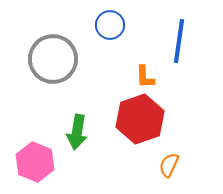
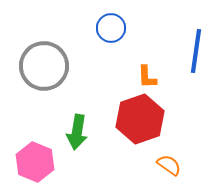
blue circle: moved 1 px right, 3 px down
blue line: moved 17 px right, 10 px down
gray circle: moved 9 px left, 7 px down
orange L-shape: moved 2 px right
orange semicircle: rotated 100 degrees clockwise
